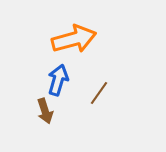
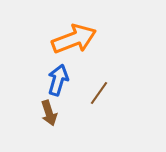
orange arrow: rotated 6 degrees counterclockwise
brown arrow: moved 4 px right, 2 px down
